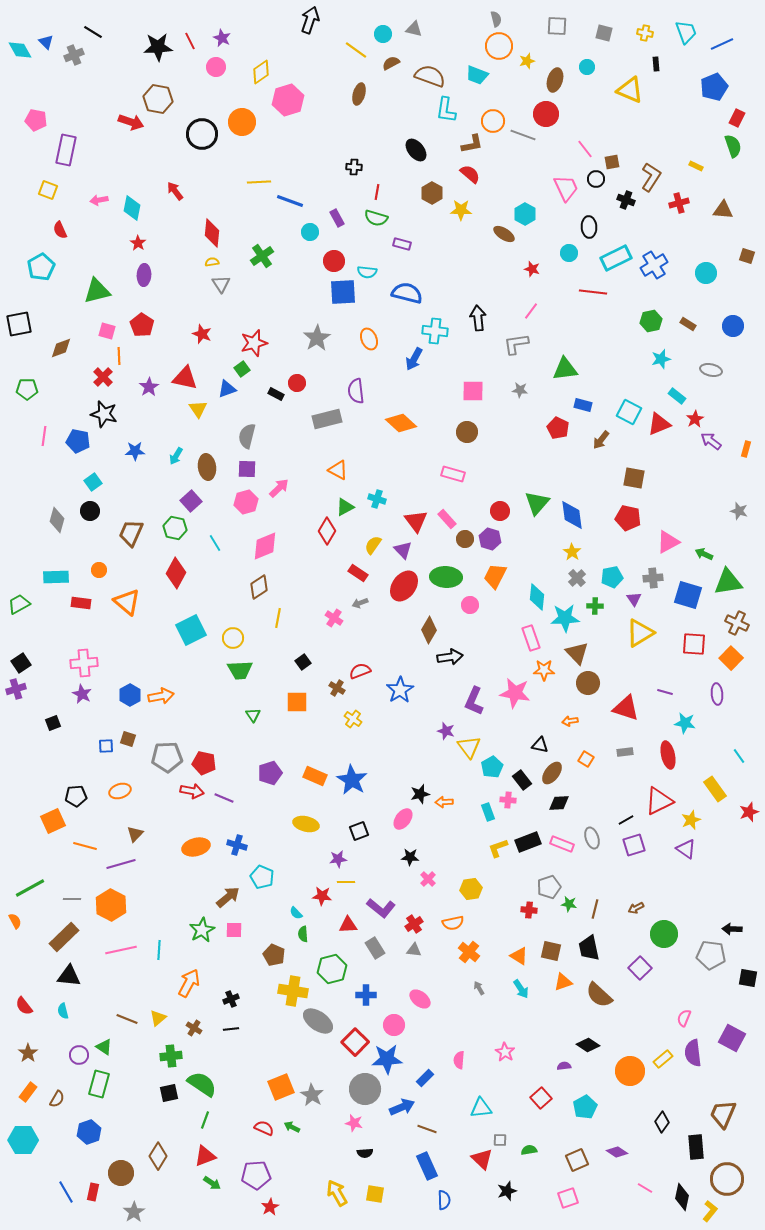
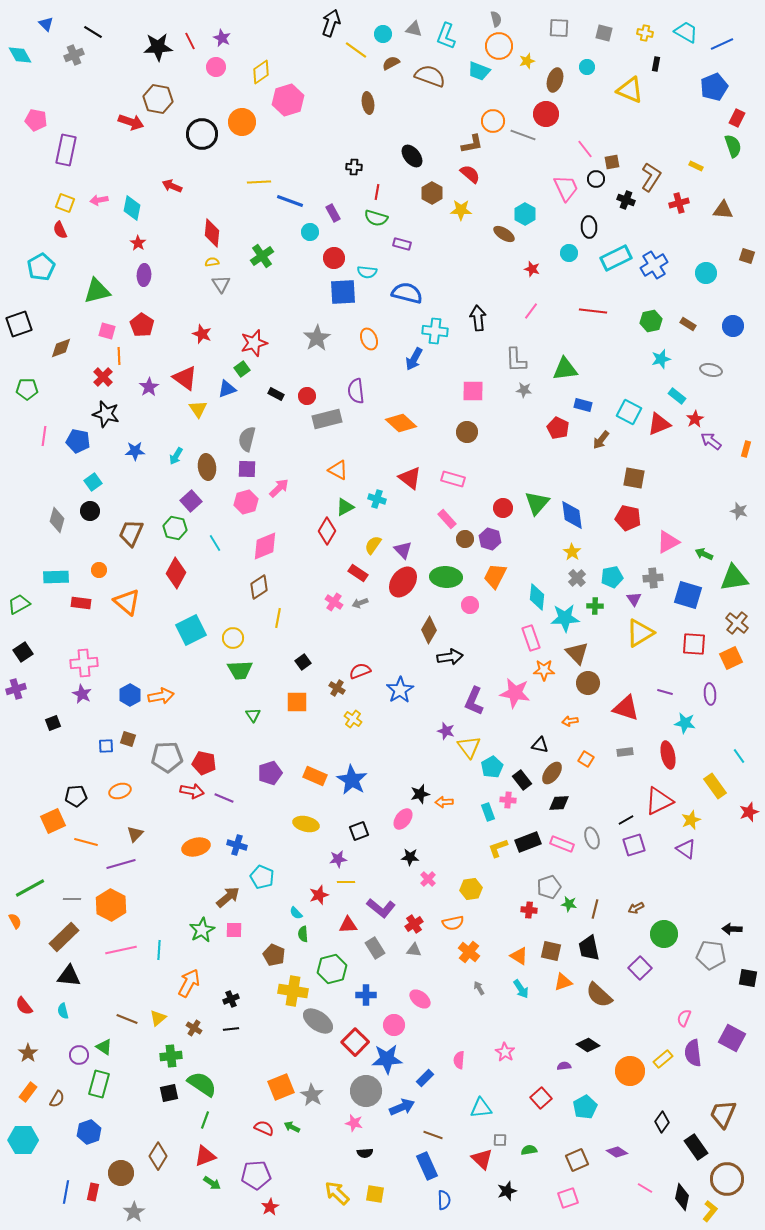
black arrow at (310, 20): moved 21 px right, 3 px down
gray square at (557, 26): moved 2 px right, 2 px down
cyan trapezoid at (686, 32): rotated 40 degrees counterclockwise
blue triangle at (46, 42): moved 18 px up
cyan diamond at (20, 50): moved 5 px down
black rectangle at (656, 64): rotated 16 degrees clockwise
cyan trapezoid at (477, 75): moved 2 px right, 4 px up
brown ellipse at (359, 94): moved 9 px right, 9 px down; rotated 25 degrees counterclockwise
cyan L-shape at (446, 110): moved 74 px up; rotated 12 degrees clockwise
black ellipse at (416, 150): moved 4 px left, 6 px down
yellow square at (48, 190): moved 17 px right, 13 px down
red arrow at (175, 191): moved 3 px left, 5 px up; rotated 30 degrees counterclockwise
purple rectangle at (337, 218): moved 4 px left, 5 px up
red circle at (334, 261): moved 3 px up
red line at (593, 292): moved 19 px down
black square at (19, 324): rotated 8 degrees counterclockwise
gray L-shape at (516, 344): moved 16 px down; rotated 84 degrees counterclockwise
red triangle at (185, 378): rotated 24 degrees clockwise
red circle at (297, 383): moved 10 px right, 13 px down
gray star at (520, 390): moved 4 px right
black star at (104, 414): moved 2 px right
gray semicircle at (247, 436): moved 3 px down
pink rectangle at (453, 474): moved 5 px down
red circle at (500, 511): moved 3 px right, 3 px up
red triangle at (416, 521): moved 6 px left, 43 px up; rotated 15 degrees counterclockwise
green triangle at (728, 582): moved 6 px right, 4 px up
red ellipse at (404, 586): moved 1 px left, 4 px up
pink cross at (334, 618): moved 16 px up
brown cross at (737, 623): rotated 15 degrees clockwise
orange square at (731, 658): rotated 20 degrees clockwise
black square at (21, 663): moved 2 px right, 11 px up
purple ellipse at (717, 694): moved 7 px left
yellow rectangle at (715, 789): moved 3 px up
orange line at (85, 846): moved 1 px right, 4 px up
red star at (322, 896): moved 3 px left, 1 px up; rotated 24 degrees counterclockwise
gray circle at (365, 1089): moved 1 px right, 2 px down
brown line at (427, 1129): moved 6 px right, 6 px down
black rectangle at (696, 1147): rotated 30 degrees counterclockwise
blue line at (66, 1192): rotated 40 degrees clockwise
yellow arrow at (337, 1193): rotated 16 degrees counterclockwise
